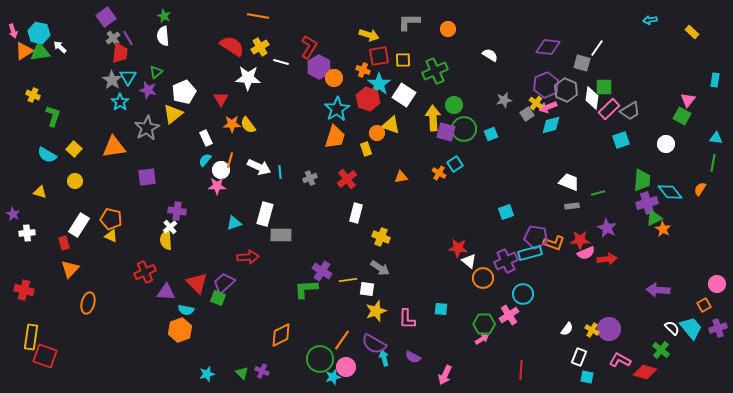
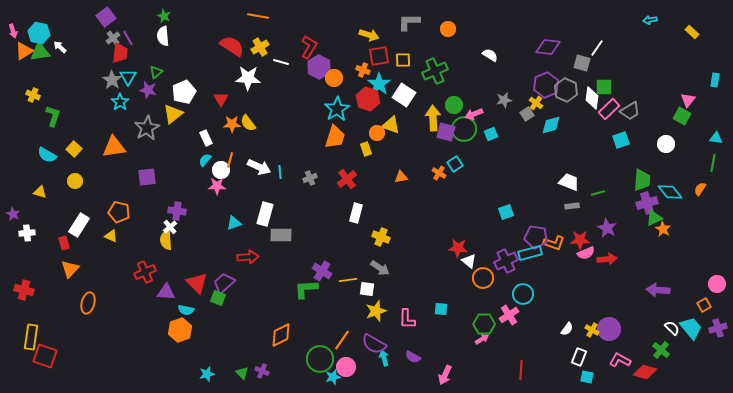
pink arrow at (548, 107): moved 74 px left, 7 px down
yellow semicircle at (248, 125): moved 2 px up
orange pentagon at (111, 219): moved 8 px right, 7 px up
